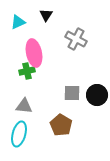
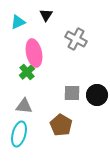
green cross: moved 1 px down; rotated 28 degrees counterclockwise
